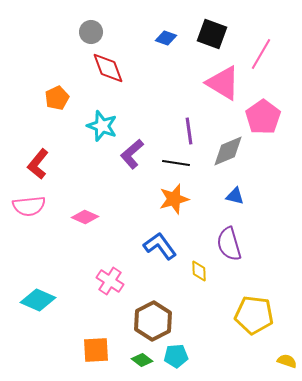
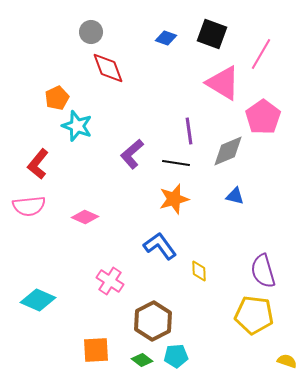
cyan star: moved 25 px left
purple semicircle: moved 34 px right, 27 px down
